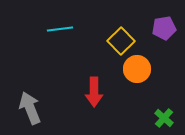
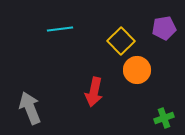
orange circle: moved 1 px down
red arrow: rotated 12 degrees clockwise
green cross: rotated 30 degrees clockwise
